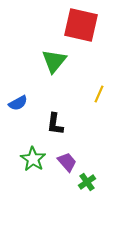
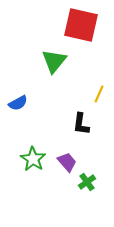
black L-shape: moved 26 px right
